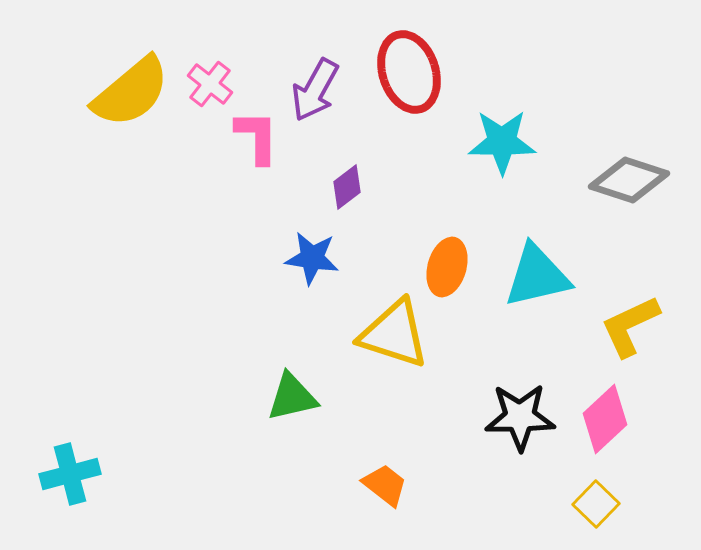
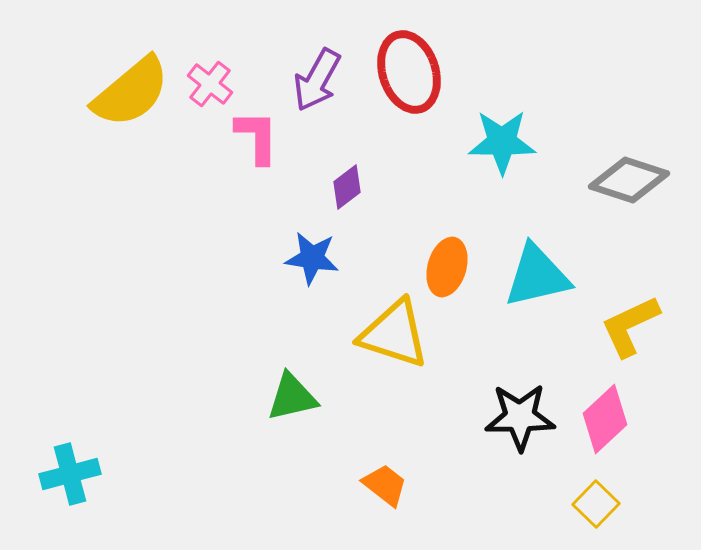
purple arrow: moved 2 px right, 10 px up
